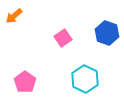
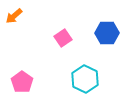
blue hexagon: rotated 20 degrees counterclockwise
pink pentagon: moved 3 px left
